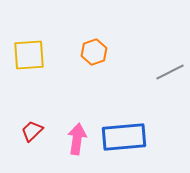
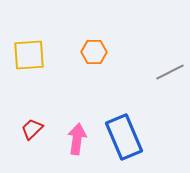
orange hexagon: rotated 20 degrees clockwise
red trapezoid: moved 2 px up
blue rectangle: rotated 72 degrees clockwise
